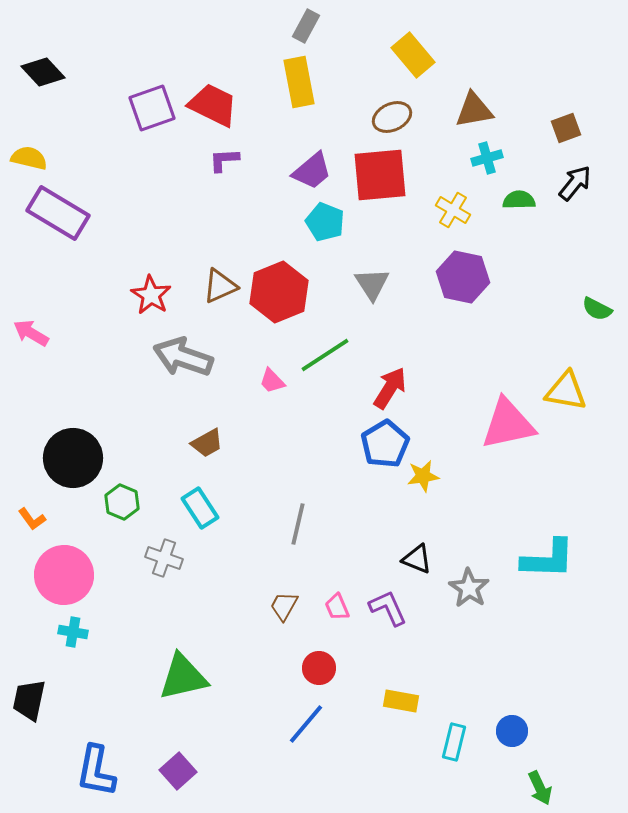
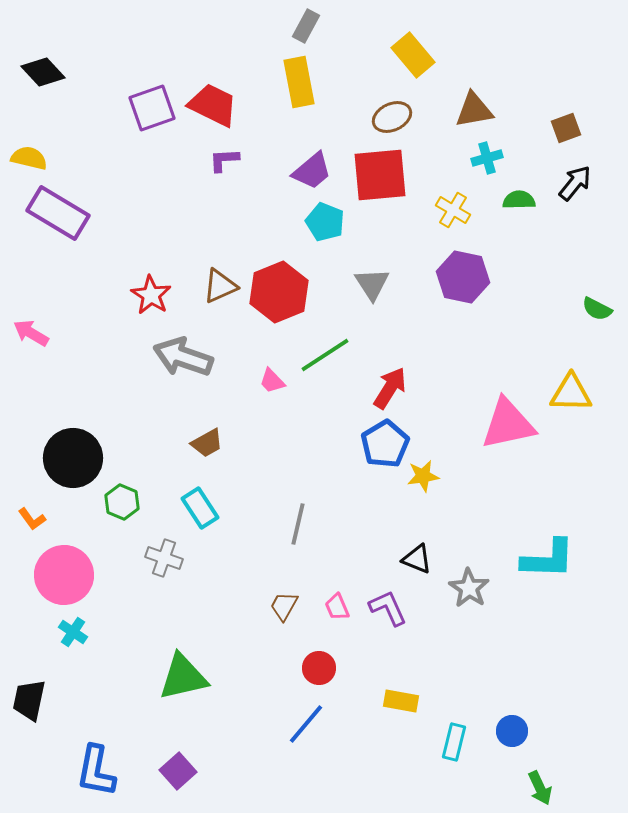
yellow triangle at (566, 391): moved 5 px right, 2 px down; rotated 9 degrees counterclockwise
cyan cross at (73, 632): rotated 24 degrees clockwise
